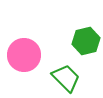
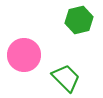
green hexagon: moved 7 px left, 21 px up
